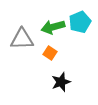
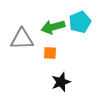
orange square: rotated 32 degrees counterclockwise
